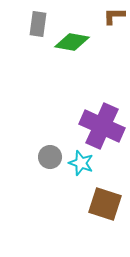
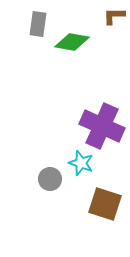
gray circle: moved 22 px down
